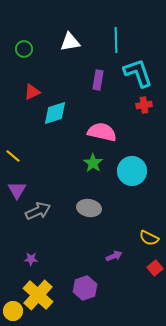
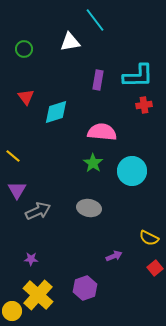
cyan line: moved 21 px left, 20 px up; rotated 35 degrees counterclockwise
cyan L-shape: moved 3 px down; rotated 108 degrees clockwise
red triangle: moved 6 px left, 5 px down; rotated 42 degrees counterclockwise
cyan diamond: moved 1 px right, 1 px up
pink semicircle: rotated 8 degrees counterclockwise
yellow circle: moved 1 px left
